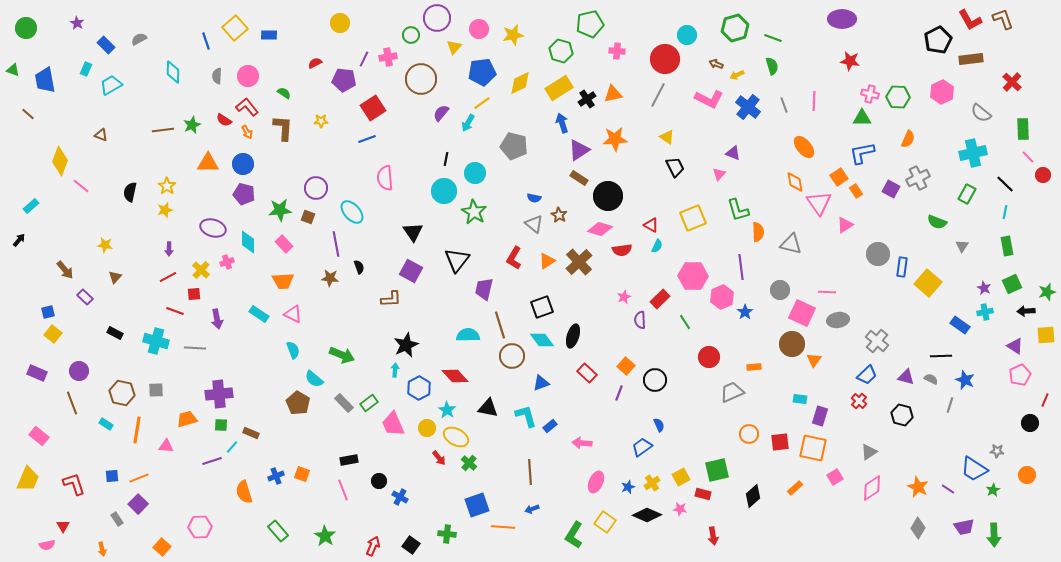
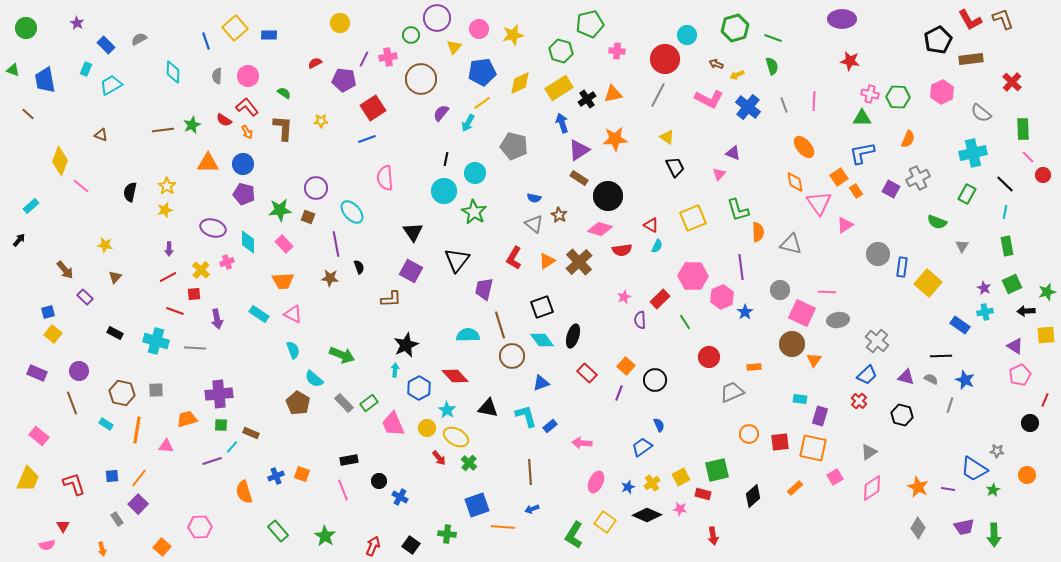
orange line at (139, 478): rotated 30 degrees counterclockwise
purple line at (948, 489): rotated 24 degrees counterclockwise
